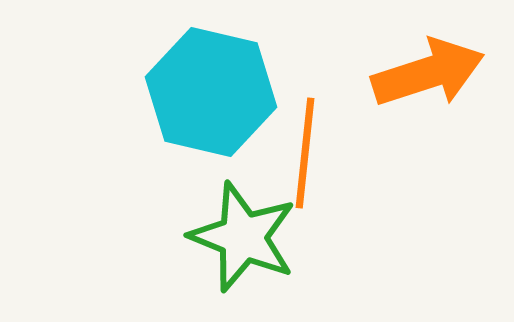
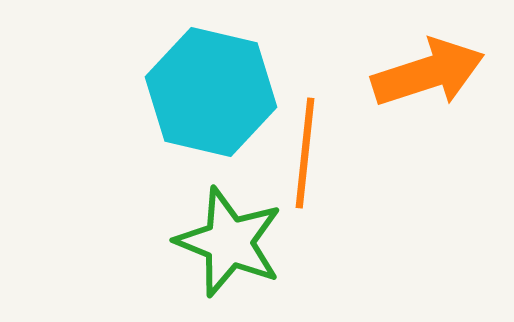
green star: moved 14 px left, 5 px down
